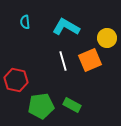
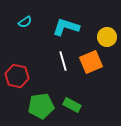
cyan semicircle: rotated 120 degrees counterclockwise
cyan L-shape: rotated 12 degrees counterclockwise
yellow circle: moved 1 px up
orange square: moved 1 px right, 2 px down
red hexagon: moved 1 px right, 4 px up
